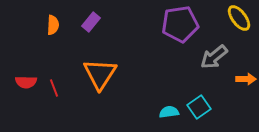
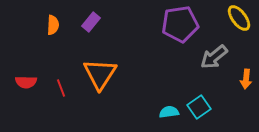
orange arrow: rotated 96 degrees clockwise
red line: moved 7 px right
